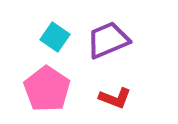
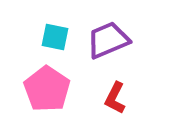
cyan square: rotated 24 degrees counterclockwise
red L-shape: rotated 96 degrees clockwise
